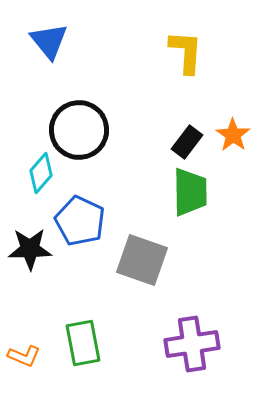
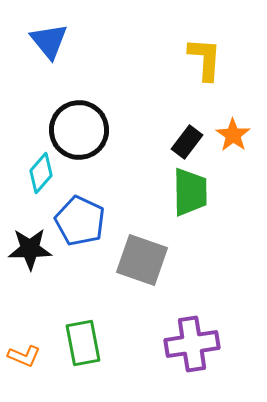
yellow L-shape: moved 19 px right, 7 px down
